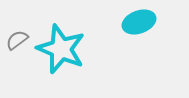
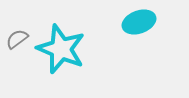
gray semicircle: moved 1 px up
